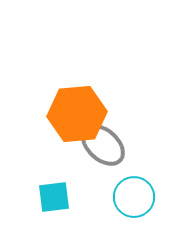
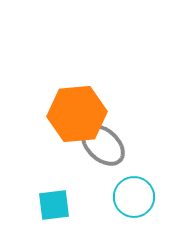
cyan square: moved 8 px down
